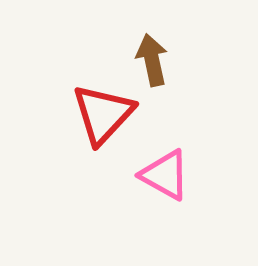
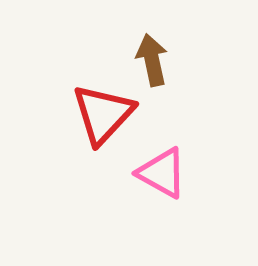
pink triangle: moved 3 px left, 2 px up
